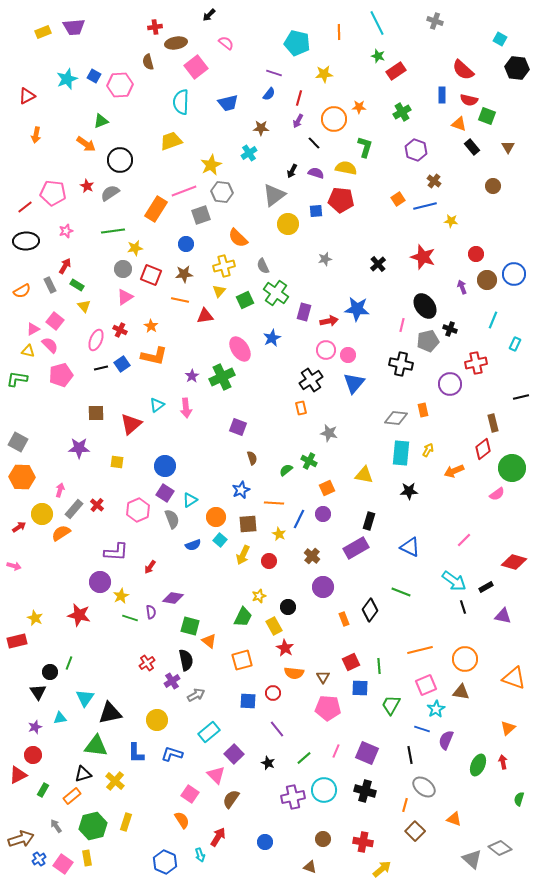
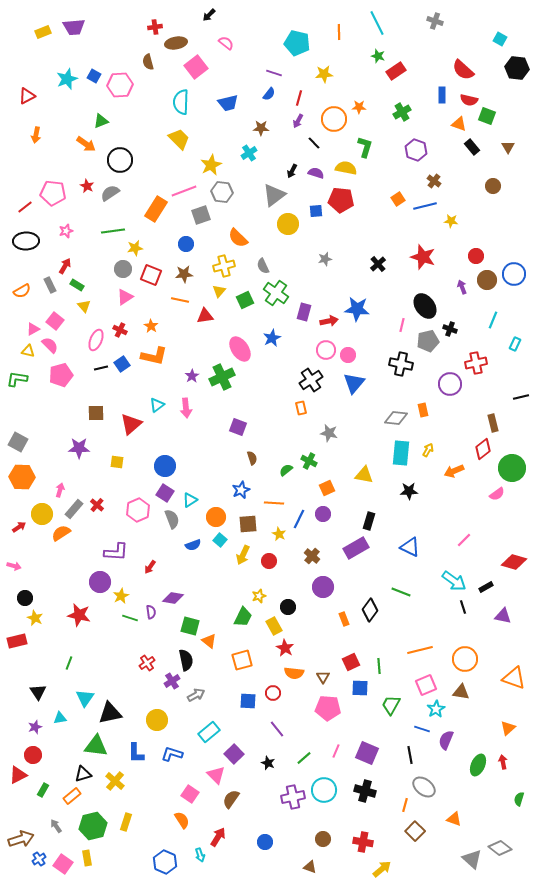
yellow trapezoid at (171, 141): moved 8 px right, 2 px up; rotated 65 degrees clockwise
red circle at (476, 254): moved 2 px down
black circle at (50, 672): moved 25 px left, 74 px up
